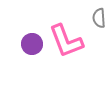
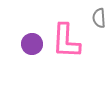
pink L-shape: rotated 24 degrees clockwise
